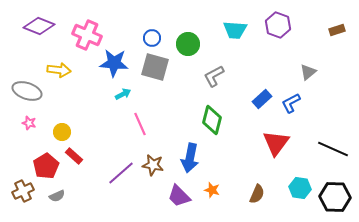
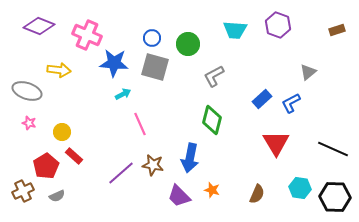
red triangle: rotated 8 degrees counterclockwise
